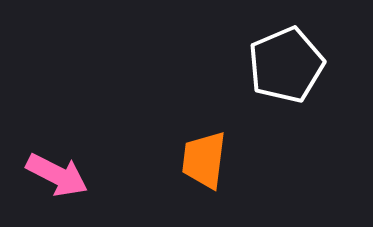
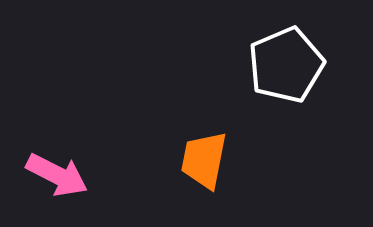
orange trapezoid: rotated 4 degrees clockwise
